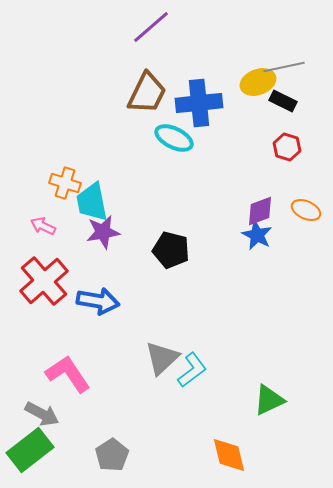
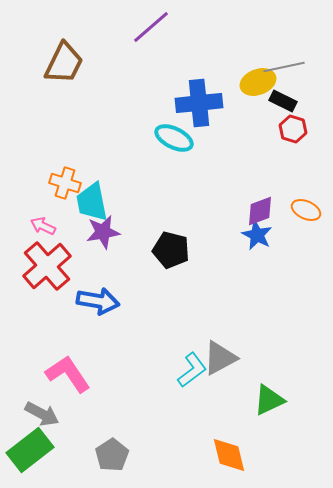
brown trapezoid: moved 83 px left, 30 px up
red hexagon: moved 6 px right, 18 px up
red cross: moved 3 px right, 15 px up
gray triangle: moved 58 px right; rotated 15 degrees clockwise
